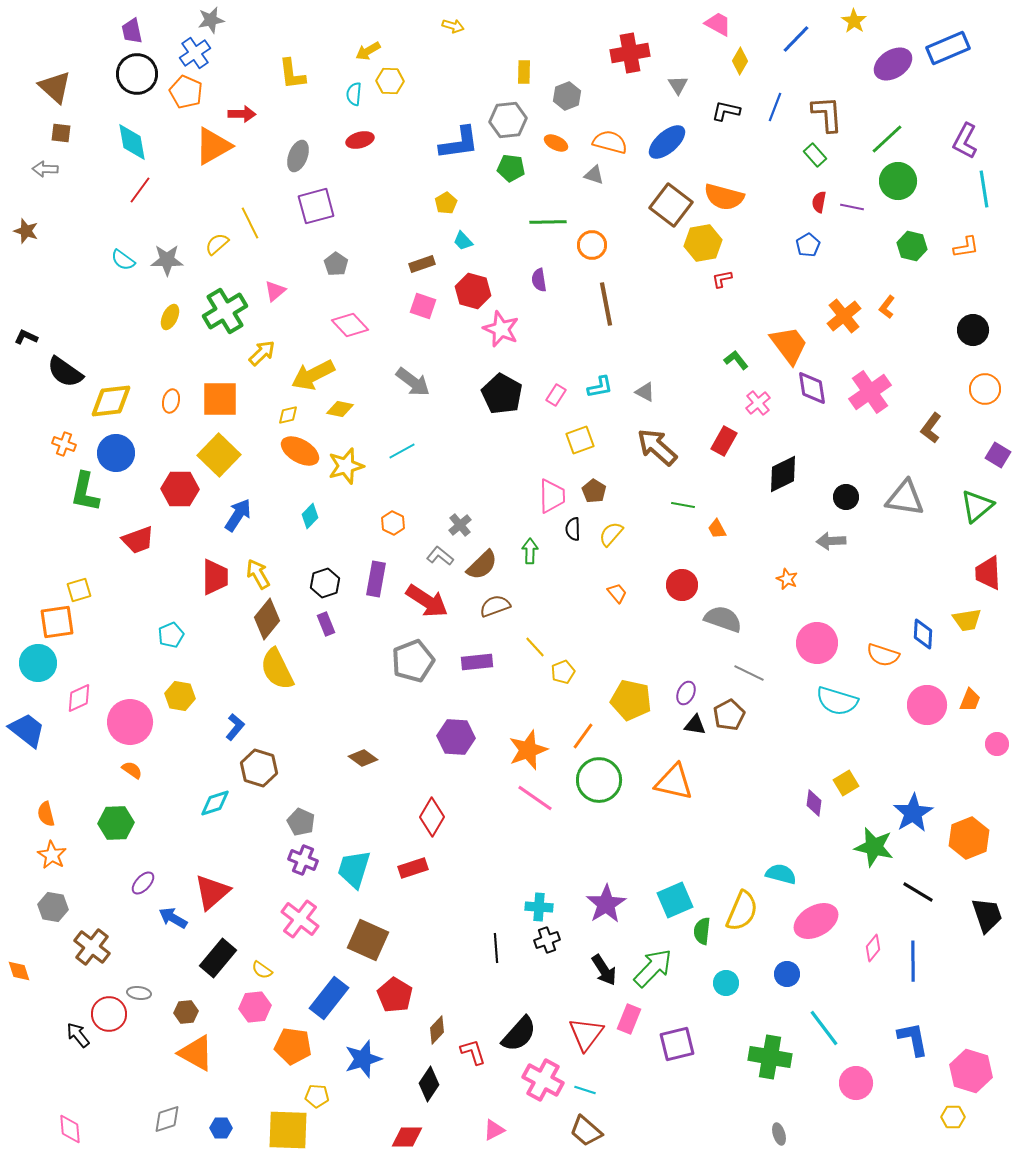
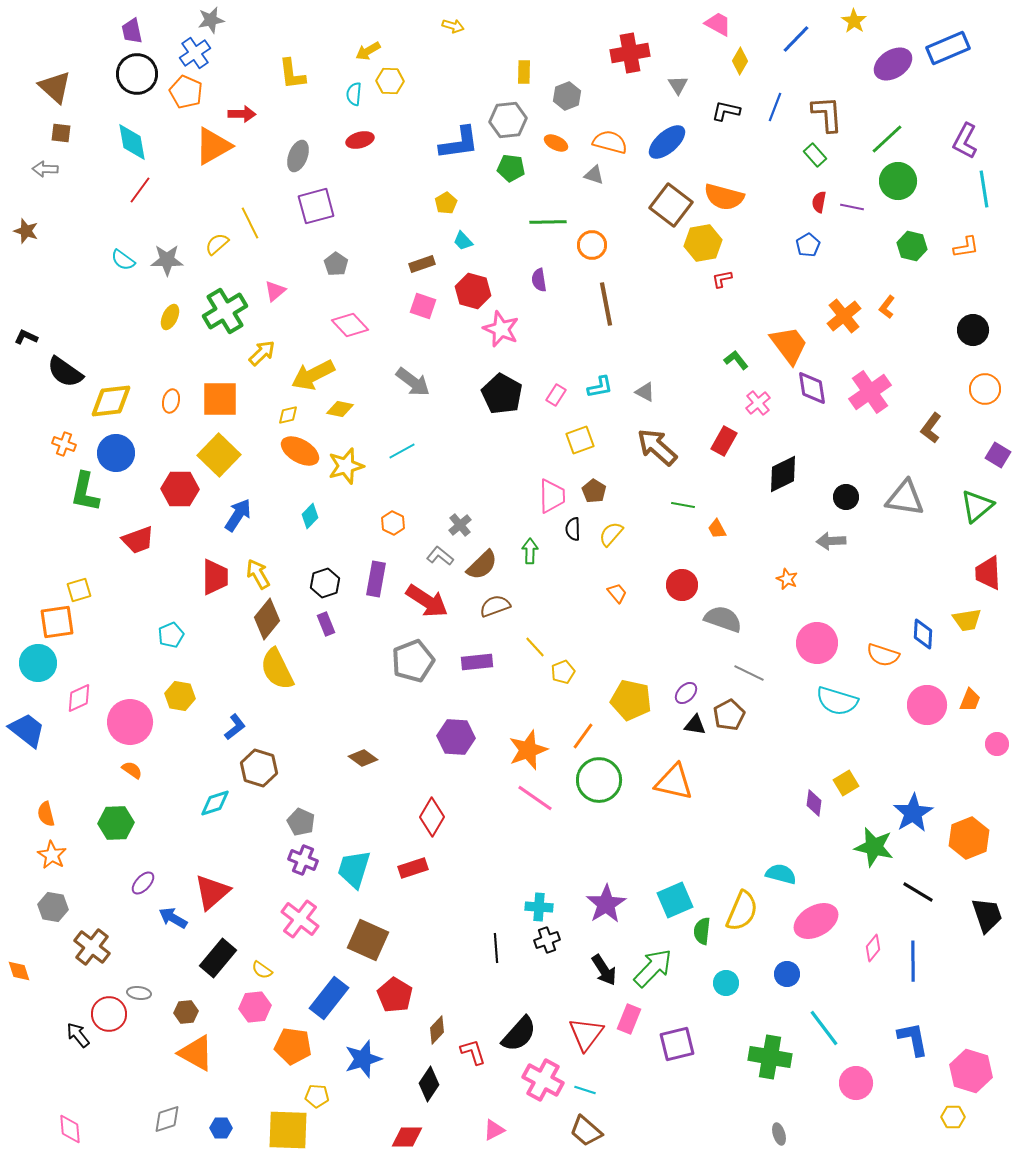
purple ellipse at (686, 693): rotated 20 degrees clockwise
blue L-shape at (235, 727): rotated 12 degrees clockwise
